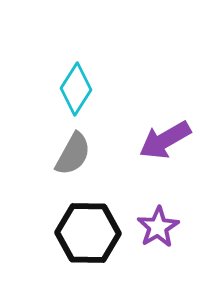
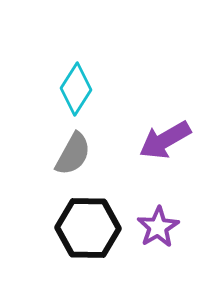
black hexagon: moved 5 px up
